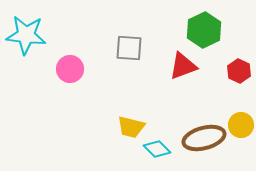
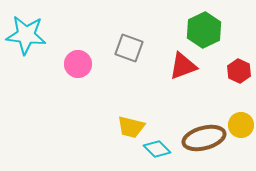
gray square: rotated 16 degrees clockwise
pink circle: moved 8 px right, 5 px up
